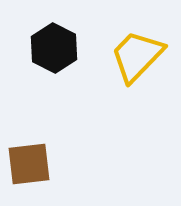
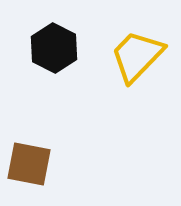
brown square: rotated 18 degrees clockwise
